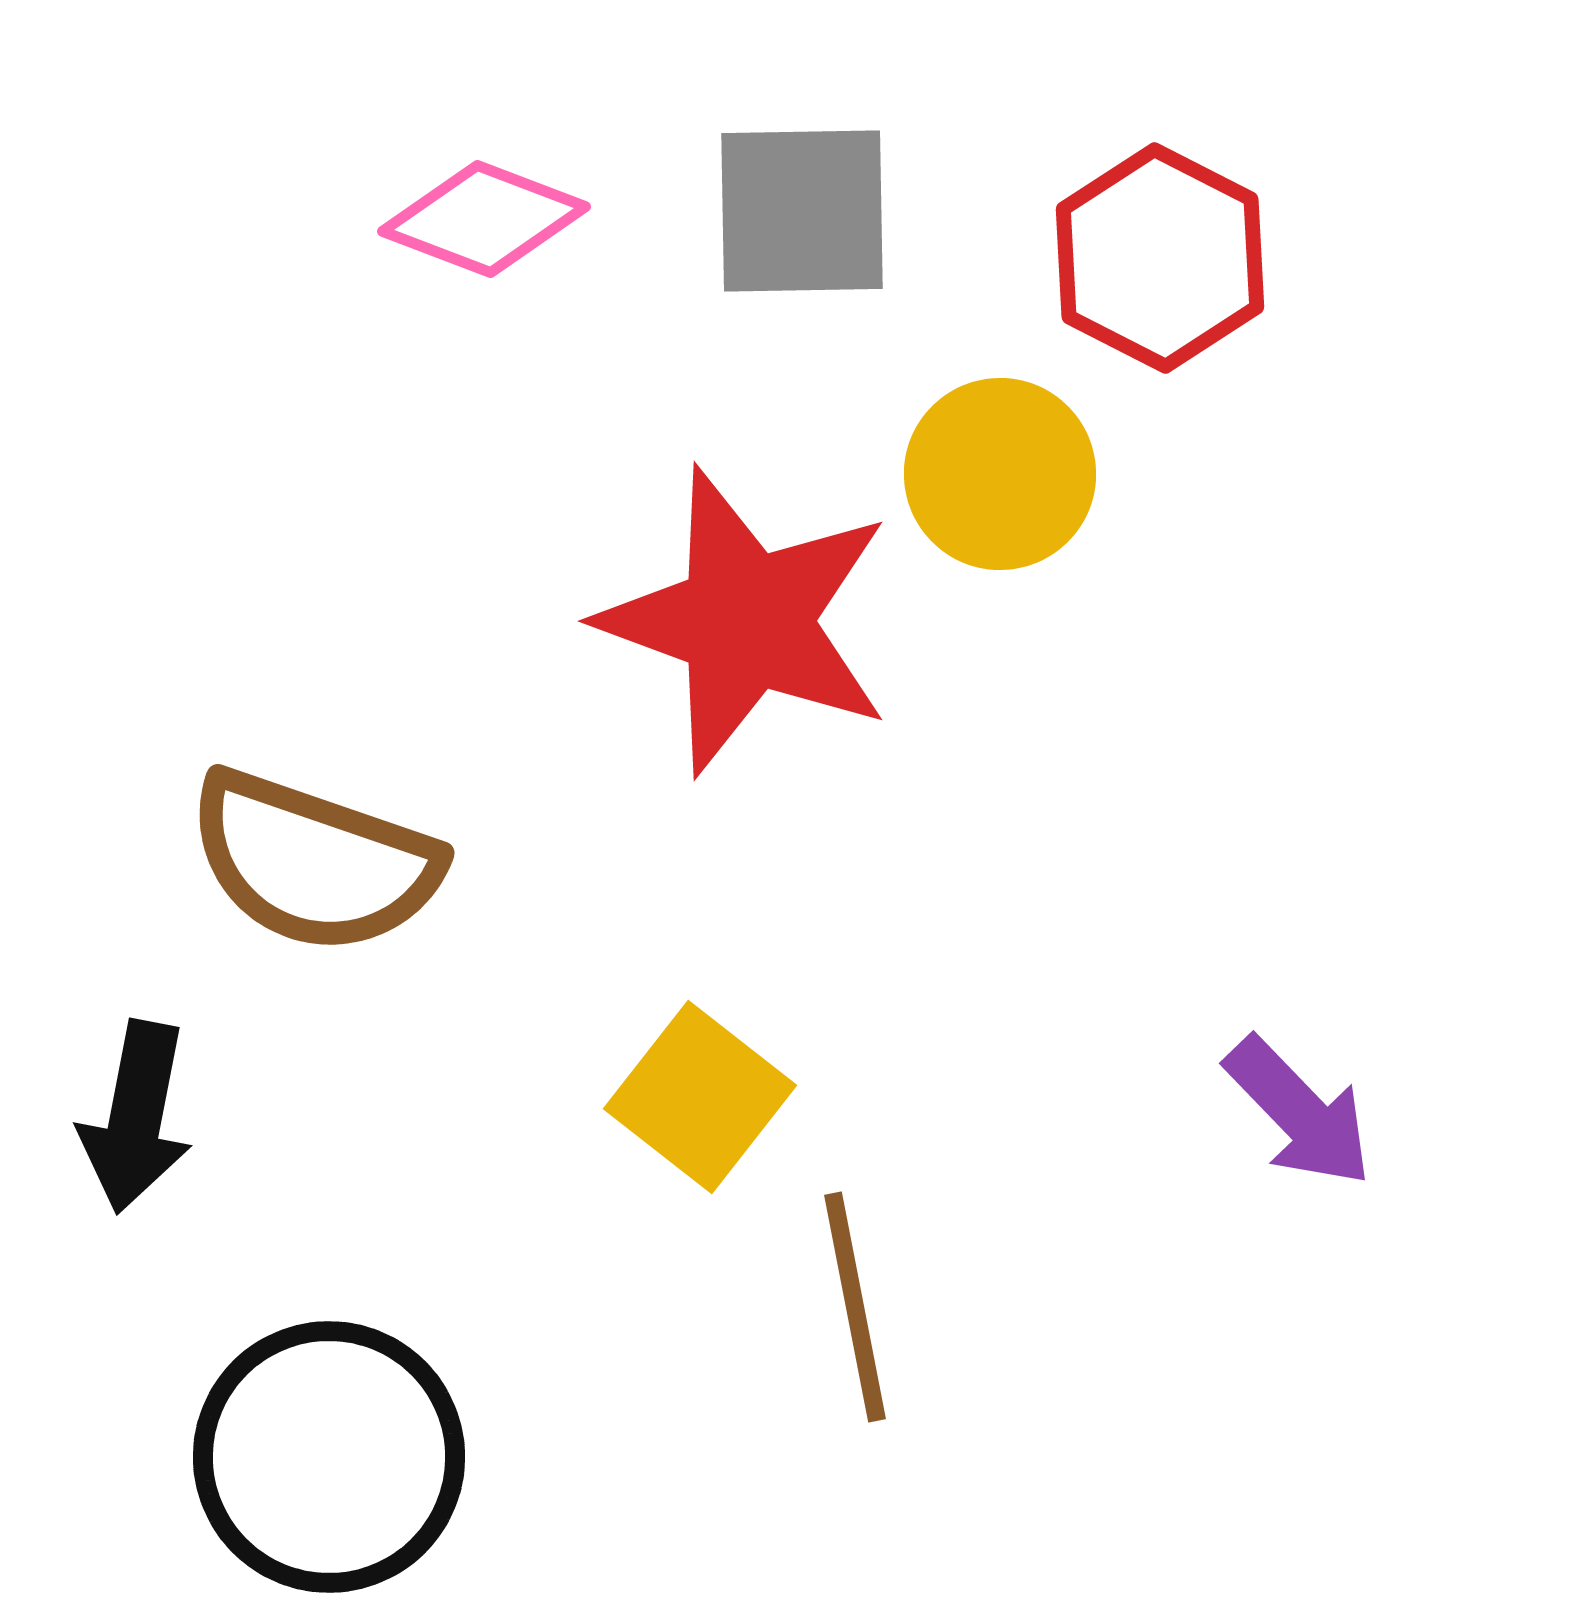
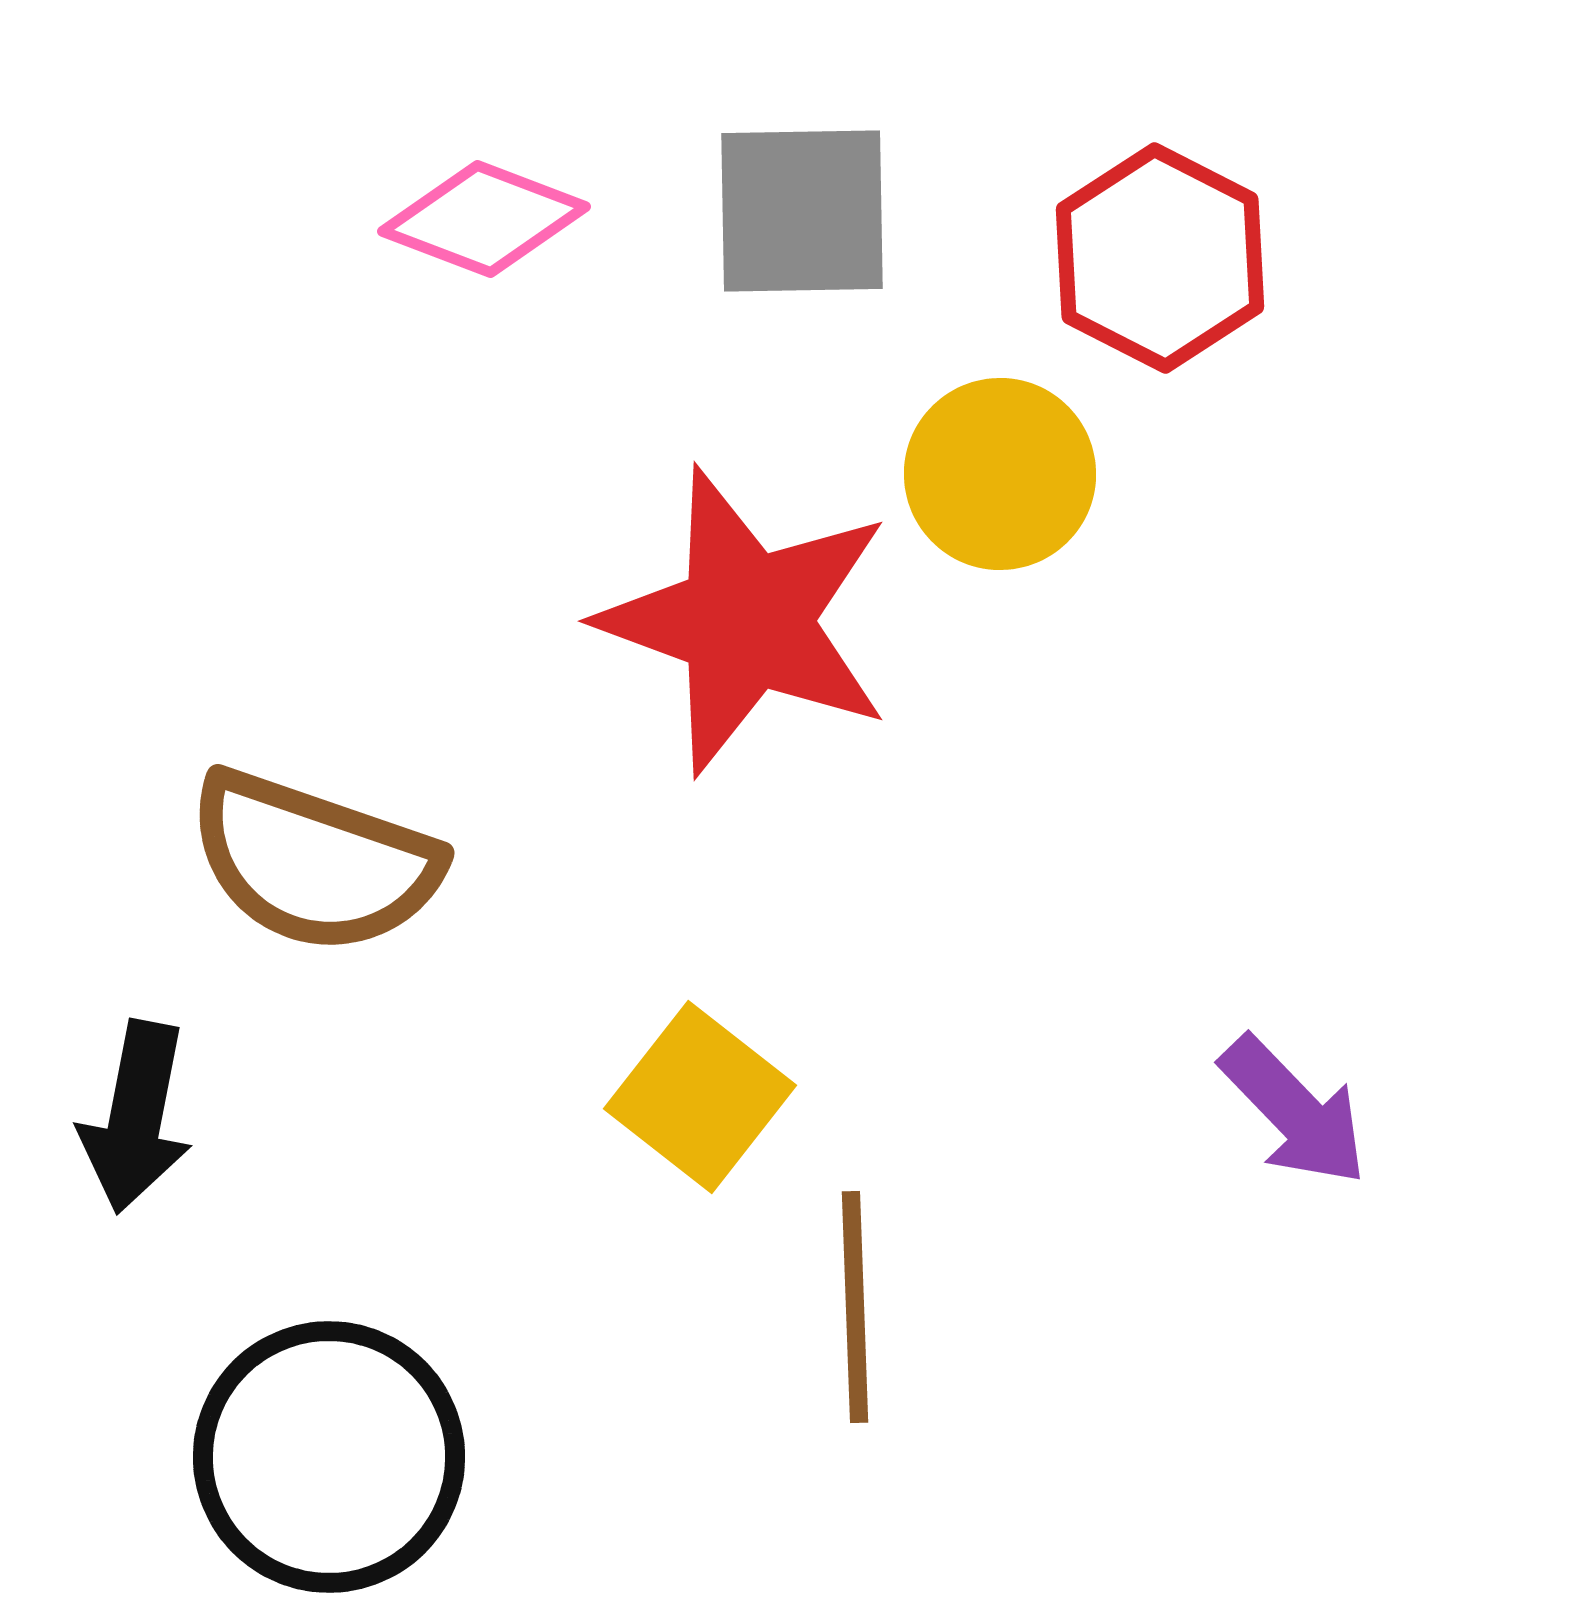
purple arrow: moved 5 px left, 1 px up
brown line: rotated 9 degrees clockwise
